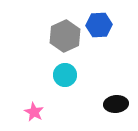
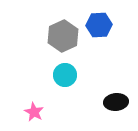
gray hexagon: moved 2 px left
black ellipse: moved 2 px up
